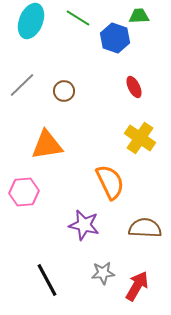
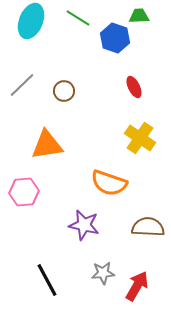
orange semicircle: moved 1 px left, 1 px down; rotated 135 degrees clockwise
brown semicircle: moved 3 px right, 1 px up
